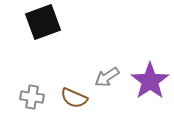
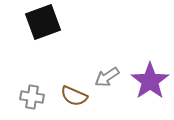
brown semicircle: moved 2 px up
